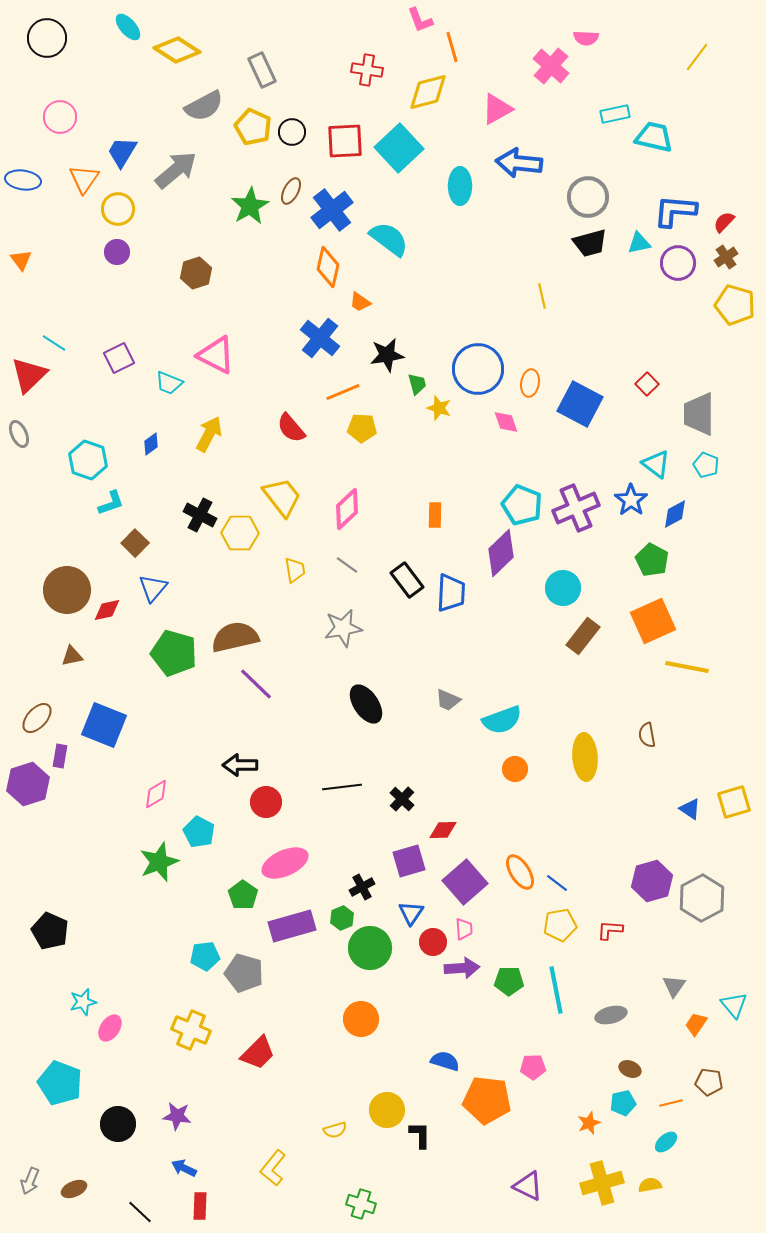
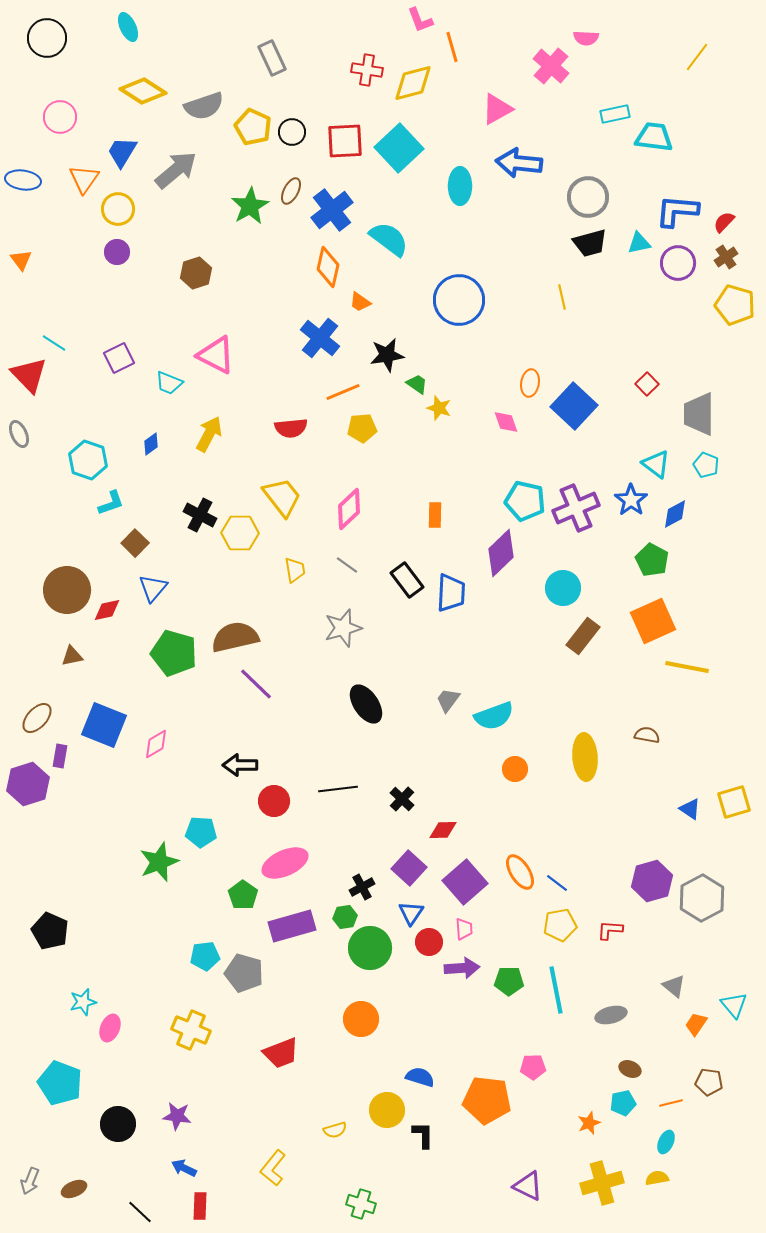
cyan ellipse at (128, 27): rotated 16 degrees clockwise
yellow diamond at (177, 50): moved 34 px left, 41 px down
gray rectangle at (262, 70): moved 10 px right, 12 px up
yellow diamond at (428, 92): moved 15 px left, 9 px up
gray semicircle at (204, 106): rotated 9 degrees clockwise
cyan trapezoid at (654, 137): rotated 6 degrees counterclockwise
blue L-shape at (675, 211): moved 2 px right
yellow line at (542, 296): moved 20 px right, 1 px down
blue circle at (478, 369): moved 19 px left, 69 px up
red triangle at (29, 375): rotated 30 degrees counterclockwise
green trapezoid at (417, 384): rotated 40 degrees counterclockwise
blue square at (580, 404): moved 6 px left, 2 px down; rotated 15 degrees clockwise
red semicircle at (291, 428): rotated 56 degrees counterclockwise
yellow pentagon at (362, 428): rotated 8 degrees counterclockwise
cyan pentagon at (522, 505): moved 3 px right, 4 px up; rotated 9 degrees counterclockwise
pink diamond at (347, 509): moved 2 px right
gray star at (343, 628): rotated 6 degrees counterclockwise
gray trapezoid at (448, 700): rotated 104 degrees clockwise
cyan semicircle at (502, 720): moved 8 px left, 4 px up
brown semicircle at (647, 735): rotated 110 degrees clockwise
black line at (342, 787): moved 4 px left, 2 px down
pink diamond at (156, 794): moved 50 px up
red circle at (266, 802): moved 8 px right, 1 px up
cyan pentagon at (199, 832): moved 2 px right; rotated 24 degrees counterclockwise
purple square at (409, 861): moved 7 px down; rotated 32 degrees counterclockwise
green hexagon at (342, 918): moved 3 px right, 1 px up; rotated 15 degrees clockwise
red circle at (433, 942): moved 4 px left
gray triangle at (674, 986): rotated 25 degrees counterclockwise
pink ellipse at (110, 1028): rotated 12 degrees counterclockwise
red trapezoid at (258, 1053): moved 23 px right; rotated 24 degrees clockwise
blue semicircle at (445, 1061): moved 25 px left, 16 px down
black L-shape at (420, 1135): moved 3 px right
cyan ellipse at (666, 1142): rotated 25 degrees counterclockwise
yellow semicircle at (650, 1185): moved 7 px right, 7 px up
